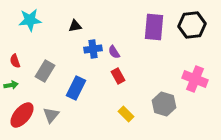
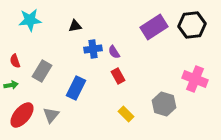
purple rectangle: rotated 52 degrees clockwise
gray rectangle: moved 3 px left
